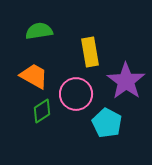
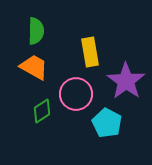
green semicircle: moved 3 px left; rotated 100 degrees clockwise
orange trapezoid: moved 9 px up
